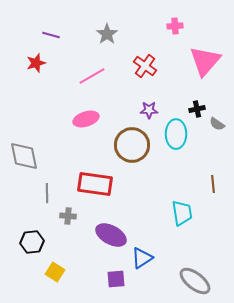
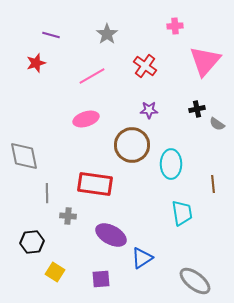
cyan ellipse: moved 5 px left, 30 px down
purple square: moved 15 px left
